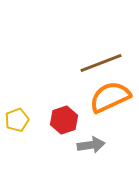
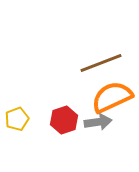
orange semicircle: moved 2 px right
yellow pentagon: moved 1 px up
gray arrow: moved 7 px right, 23 px up
